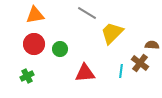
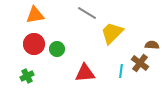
green circle: moved 3 px left
